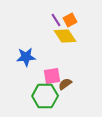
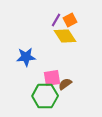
purple line: rotated 64 degrees clockwise
pink square: moved 2 px down
